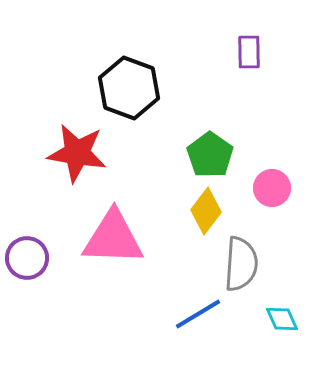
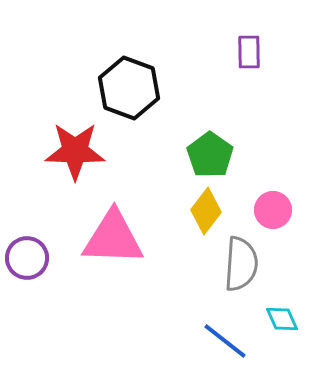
red star: moved 2 px left, 2 px up; rotated 8 degrees counterclockwise
pink circle: moved 1 px right, 22 px down
blue line: moved 27 px right, 27 px down; rotated 69 degrees clockwise
